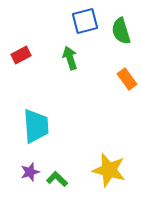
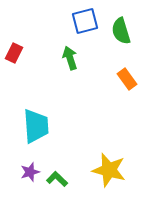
red rectangle: moved 7 px left, 2 px up; rotated 36 degrees counterclockwise
